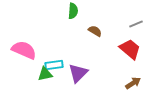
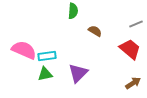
cyan rectangle: moved 7 px left, 9 px up
